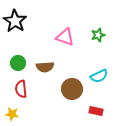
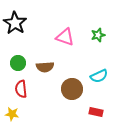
black star: moved 2 px down
red rectangle: moved 1 px down
